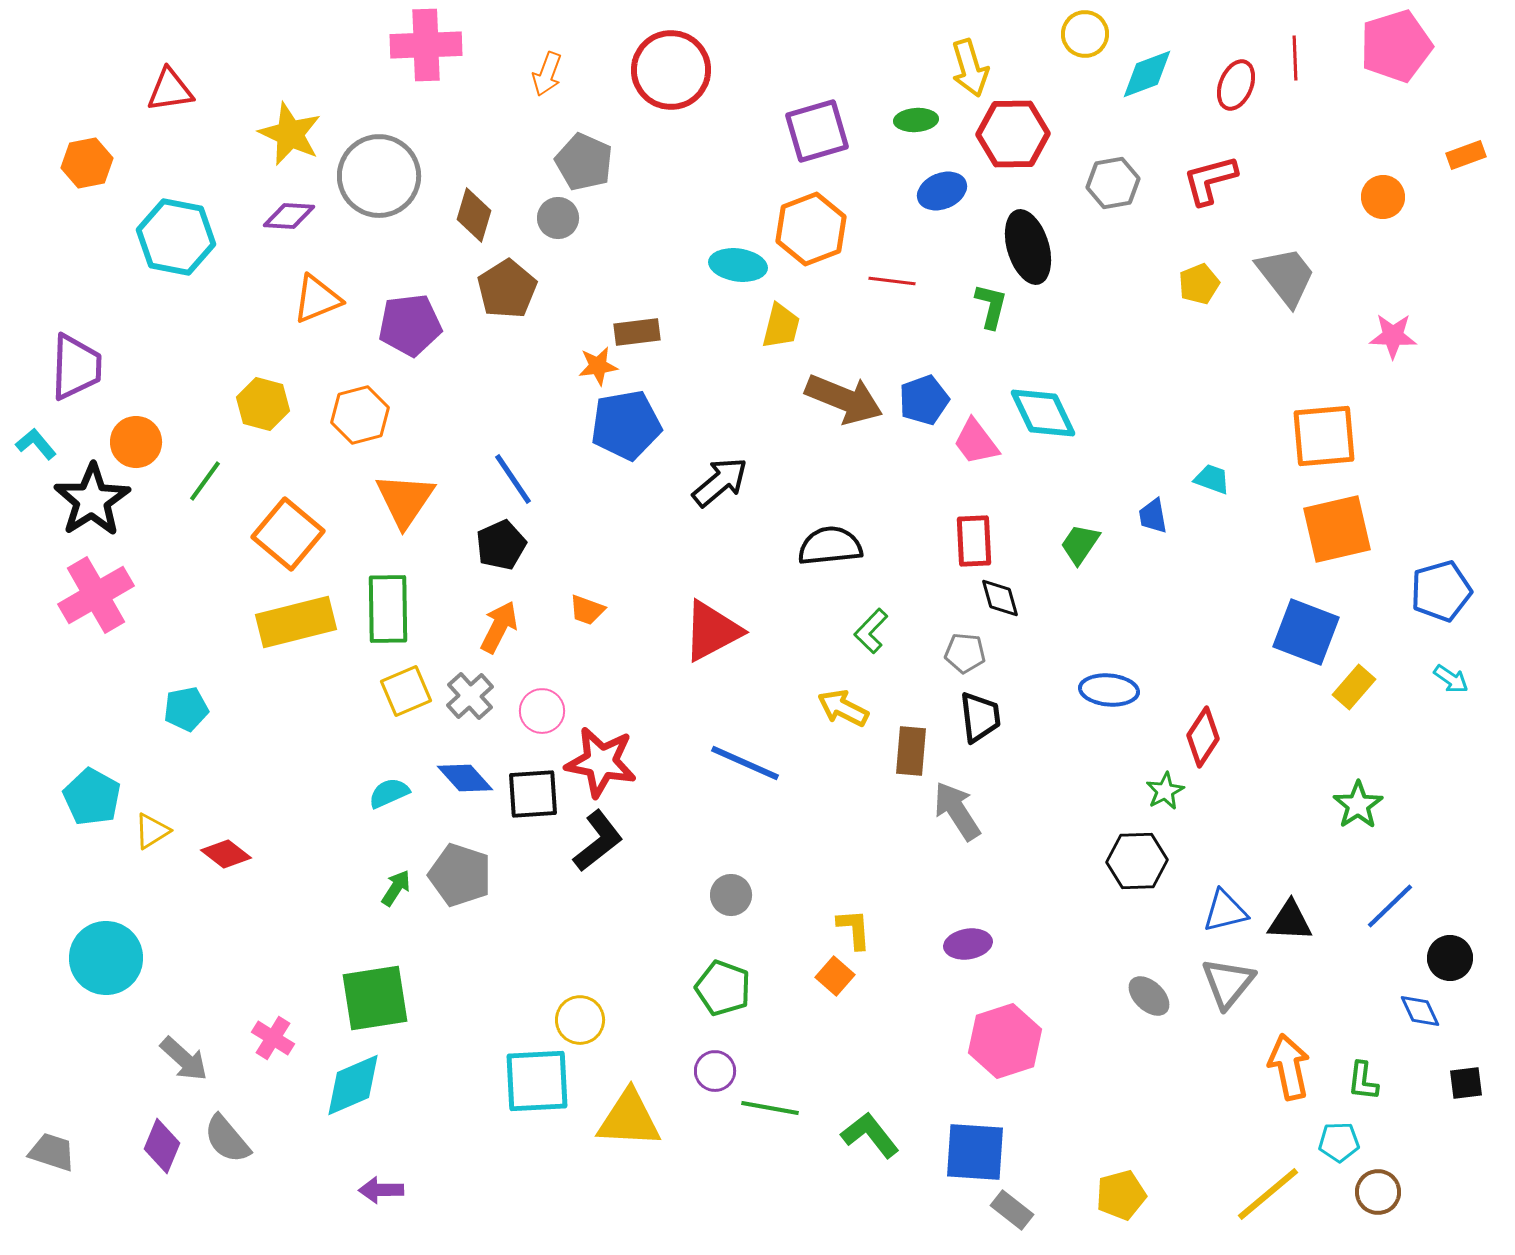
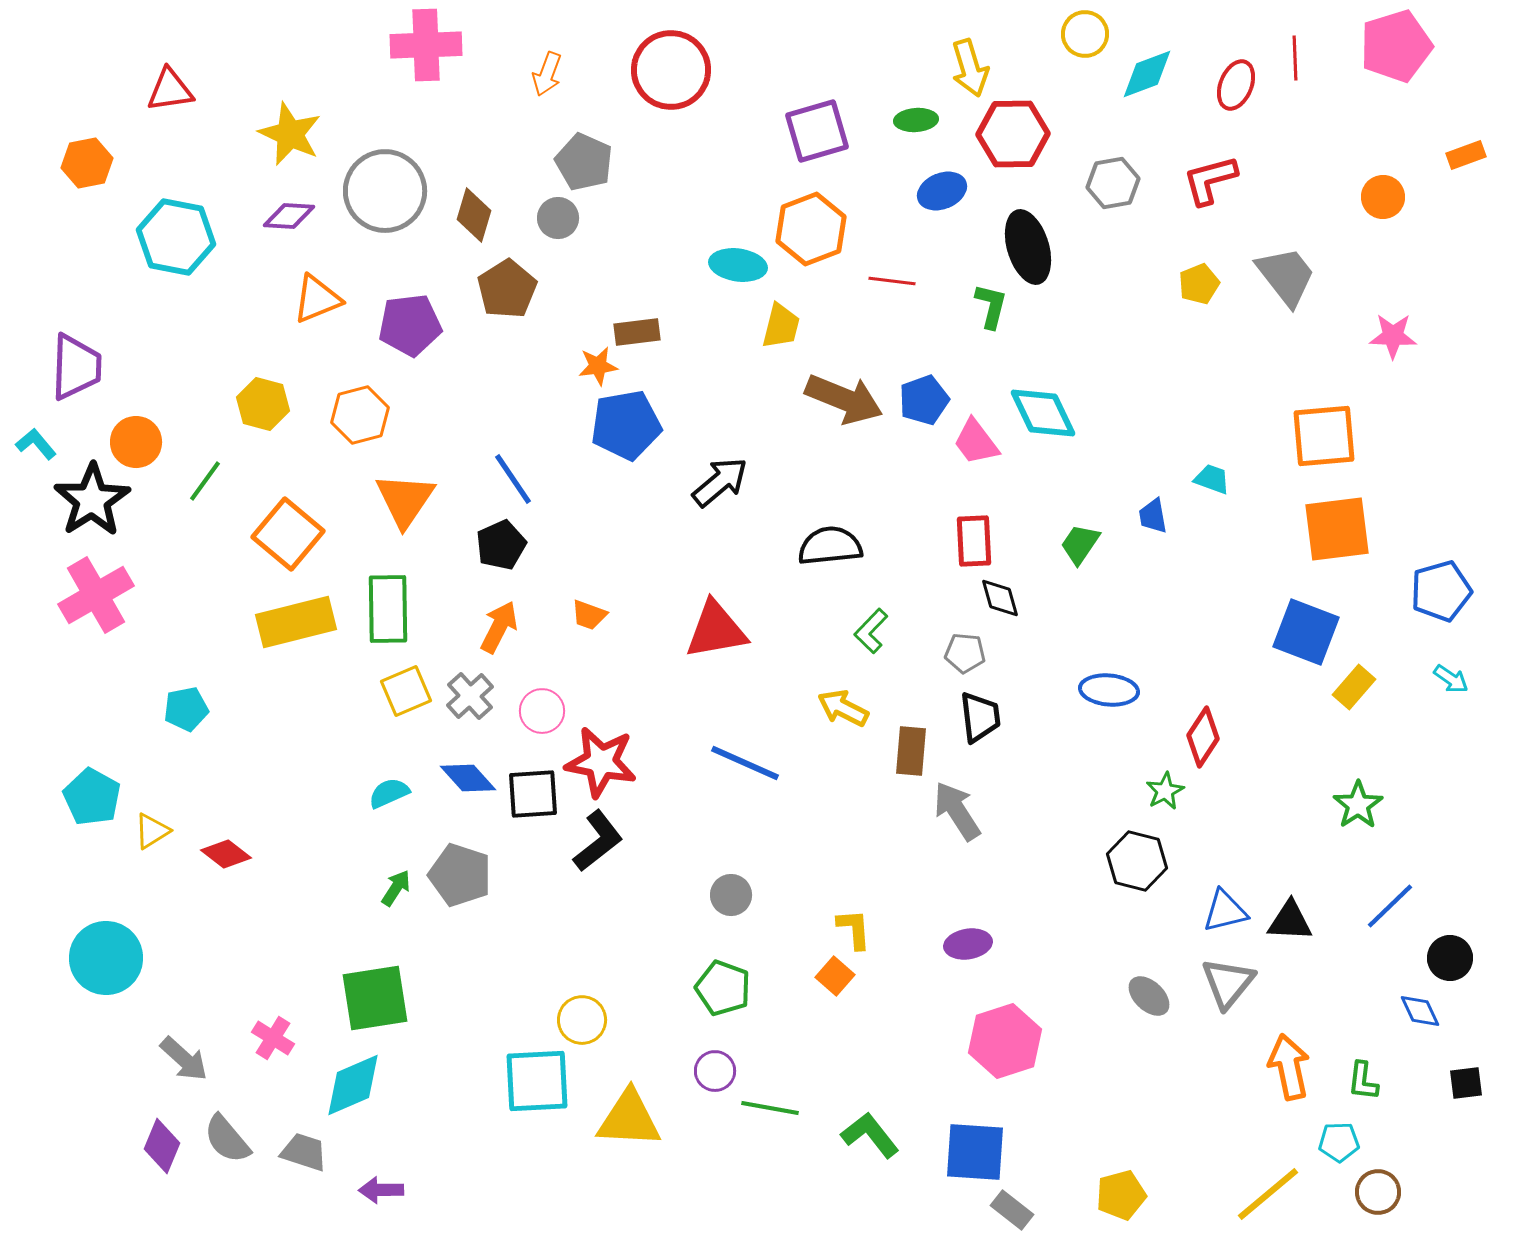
gray circle at (379, 176): moved 6 px right, 15 px down
orange square at (1337, 529): rotated 6 degrees clockwise
orange trapezoid at (587, 610): moved 2 px right, 5 px down
red triangle at (712, 631): moved 4 px right, 1 px up; rotated 18 degrees clockwise
blue diamond at (465, 778): moved 3 px right
black hexagon at (1137, 861): rotated 16 degrees clockwise
yellow circle at (580, 1020): moved 2 px right
gray trapezoid at (52, 1152): moved 252 px right
